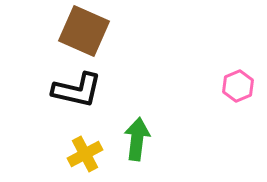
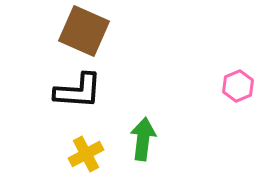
black L-shape: moved 1 px right, 1 px down; rotated 9 degrees counterclockwise
green arrow: moved 6 px right
yellow cross: moved 1 px right
